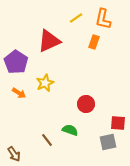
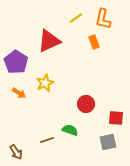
orange rectangle: rotated 40 degrees counterclockwise
red square: moved 2 px left, 5 px up
brown line: rotated 72 degrees counterclockwise
brown arrow: moved 2 px right, 2 px up
